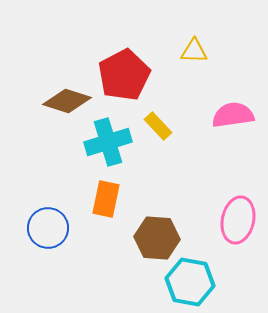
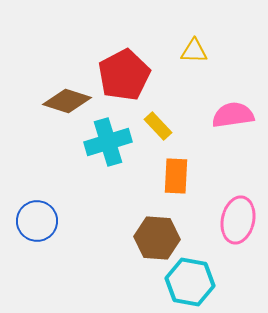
orange rectangle: moved 70 px right, 23 px up; rotated 9 degrees counterclockwise
blue circle: moved 11 px left, 7 px up
